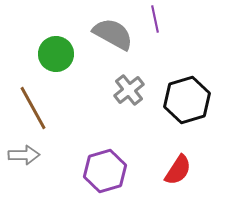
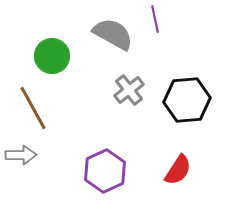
green circle: moved 4 px left, 2 px down
black hexagon: rotated 12 degrees clockwise
gray arrow: moved 3 px left
purple hexagon: rotated 9 degrees counterclockwise
